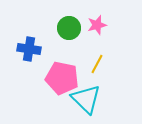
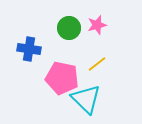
yellow line: rotated 24 degrees clockwise
